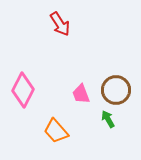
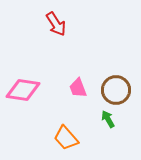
red arrow: moved 4 px left
pink diamond: rotated 72 degrees clockwise
pink trapezoid: moved 3 px left, 6 px up
orange trapezoid: moved 10 px right, 7 px down
